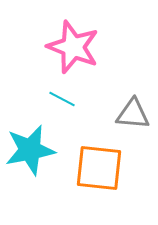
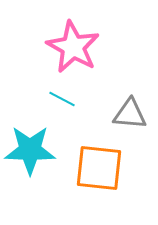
pink star: rotated 8 degrees clockwise
gray triangle: moved 3 px left
cyan star: rotated 12 degrees clockwise
